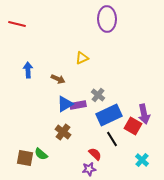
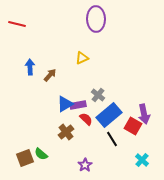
purple ellipse: moved 11 px left
blue arrow: moved 2 px right, 3 px up
brown arrow: moved 8 px left, 4 px up; rotated 72 degrees counterclockwise
blue rectangle: rotated 15 degrees counterclockwise
brown cross: moved 3 px right; rotated 14 degrees clockwise
red semicircle: moved 9 px left, 35 px up
brown square: rotated 30 degrees counterclockwise
purple star: moved 4 px left, 4 px up; rotated 24 degrees counterclockwise
